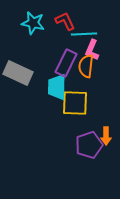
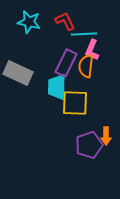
cyan star: moved 4 px left, 1 px up
